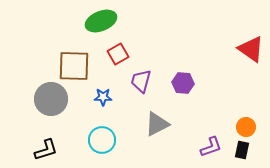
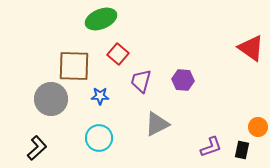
green ellipse: moved 2 px up
red triangle: moved 1 px up
red square: rotated 20 degrees counterclockwise
purple hexagon: moved 3 px up
blue star: moved 3 px left, 1 px up
orange circle: moved 12 px right
cyan circle: moved 3 px left, 2 px up
black L-shape: moved 9 px left, 2 px up; rotated 25 degrees counterclockwise
